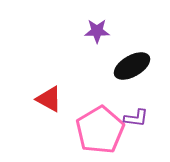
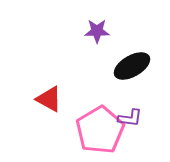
purple L-shape: moved 6 px left
